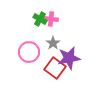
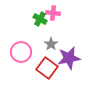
pink cross: moved 2 px right, 6 px up
gray star: moved 2 px left, 1 px down
pink circle: moved 8 px left
red square: moved 8 px left
